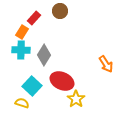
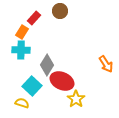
gray diamond: moved 3 px right, 10 px down
